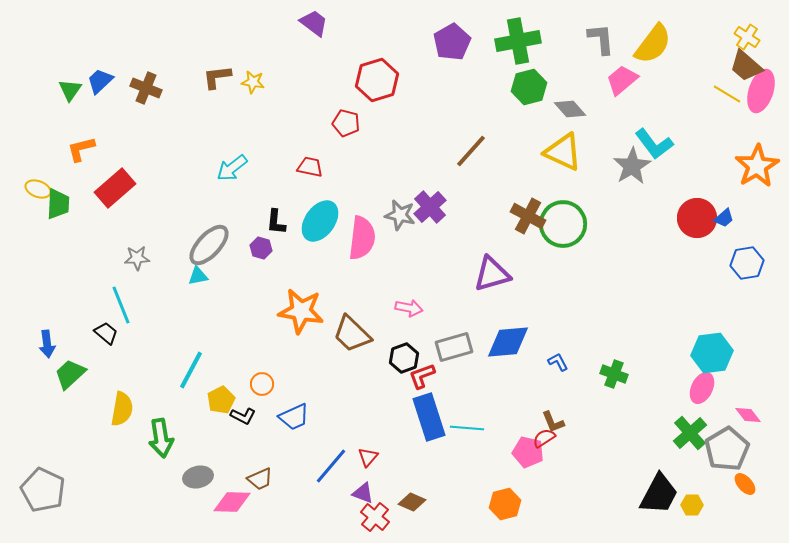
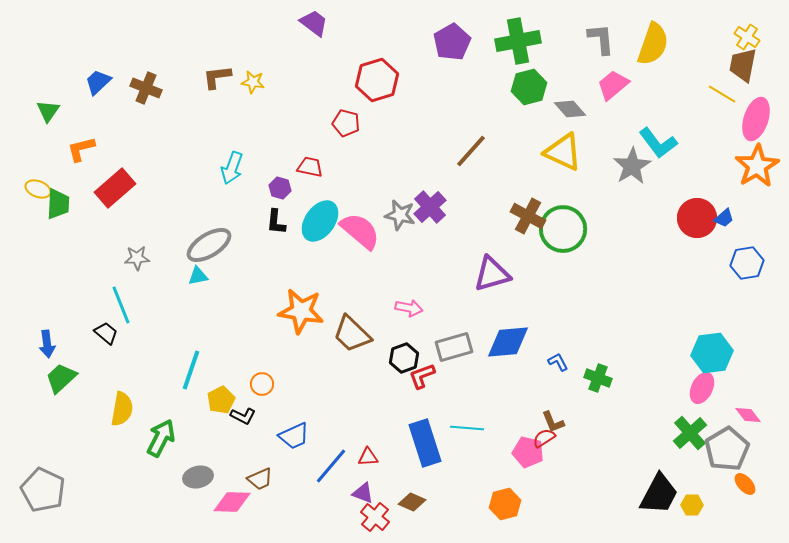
yellow semicircle at (653, 44): rotated 18 degrees counterclockwise
brown trapezoid at (746, 66): moved 3 px left, 1 px up; rotated 60 degrees clockwise
pink trapezoid at (622, 80): moved 9 px left, 5 px down
blue trapezoid at (100, 81): moved 2 px left, 1 px down
green triangle at (70, 90): moved 22 px left, 21 px down
pink ellipse at (761, 91): moved 5 px left, 28 px down
yellow line at (727, 94): moved 5 px left
cyan L-shape at (654, 144): moved 4 px right, 1 px up
cyan arrow at (232, 168): rotated 32 degrees counterclockwise
green circle at (563, 224): moved 5 px down
pink semicircle at (362, 238): moved 2 px left, 7 px up; rotated 57 degrees counterclockwise
gray ellipse at (209, 245): rotated 15 degrees clockwise
purple hexagon at (261, 248): moved 19 px right, 60 px up
cyan line at (191, 370): rotated 9 degrees counterclockwise
green trapezoid at (70, 374): moved 9 px left, 4 px down
green cross at (614, 374): moved 16 px left, 4 px down
blue trapezoid at (294, 417): moved 19 px down
blue rectangle at (429, 417): moved 4 px left, 26 px down
green arrow at (161, 438): rotated 144 degrees counterclockwise
red triangle at (368, 457): rotated 45 degrees clockwise
